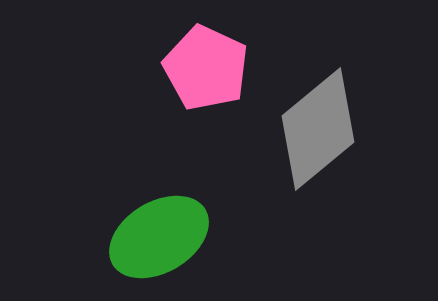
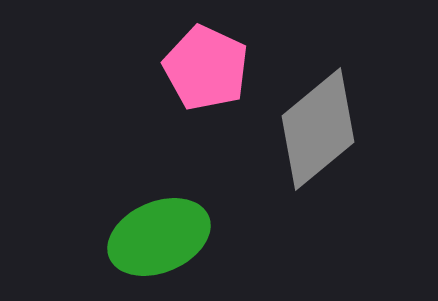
green ellipse: rotated 8 degrees clockwise
